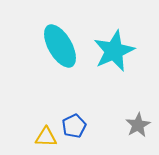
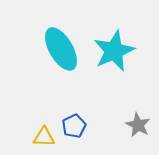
cyan ellipse: moved 1 px right, 3 px down
gray star: rotated 15 degrees counterclockwise
yellow triangle: moved 2 px left
